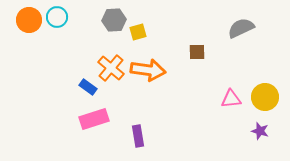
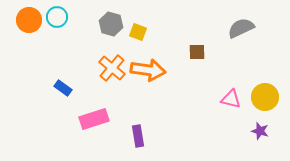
gray hexagon: moved 3 px left, 4 px down; rotated 20 degrees clockwise
yellow square: rotated 36 degrees clockwise
orange cross: moved 1 px right
blue rectangle: moved 25 px left, 1 px down
pink triangle: rotated 20 degrees clockwise
